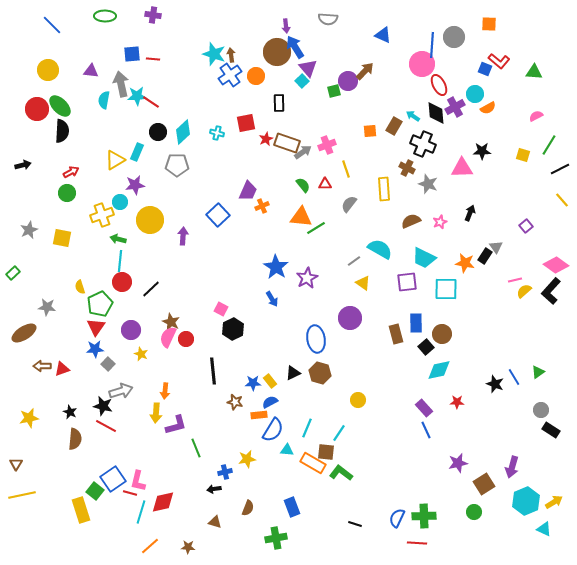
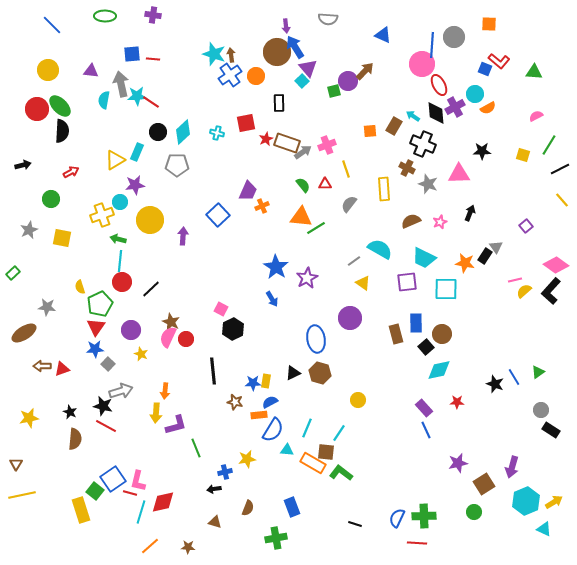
pink triangle at (462, 168): moved 3 px left, 6 px down
green circle at (67, 193): moved 16 px left, 6 px down
yellow rectangle at (270, 381): moved 4 px left; rotated 48 degrees clockwise
